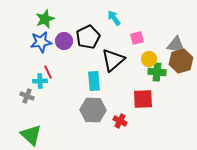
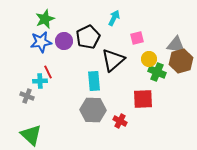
cyan arrow: rotated 63 degrees clockwise
green cross: rotated 18 degrees clockwise
